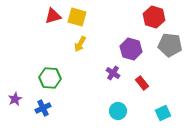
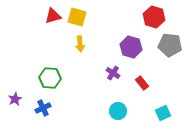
yellow arrow: rotated 35 degrees counterclockwise
purple hexagon: moved 2 px up
